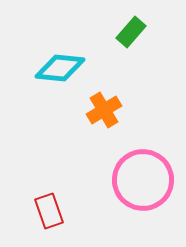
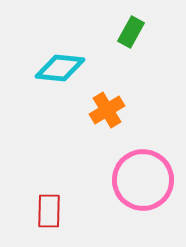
green rectangle: rotated 12 degrees counterclockwise
orange cross: moved 3 px right
red rectangle: rotated 20 degrees clockwise
